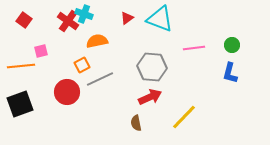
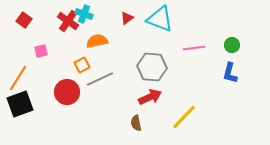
orange line: moved 3 px left, 12 px down; rotated 52 degrees counterclockwise
